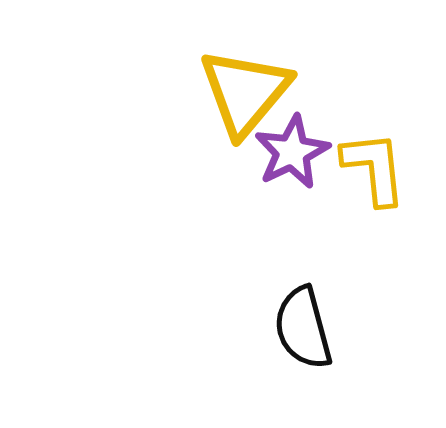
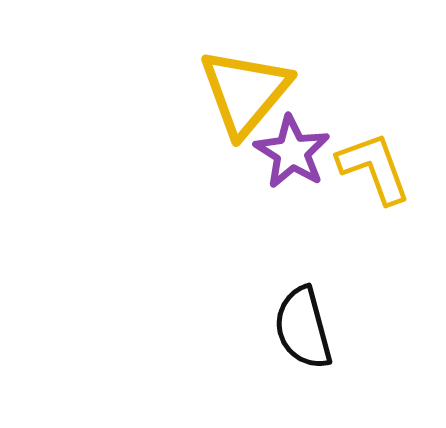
purple star: rotated 14 degrees counterclockwise
yellow L-shape: rotated 14 degrees counterclockwise
